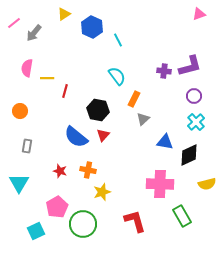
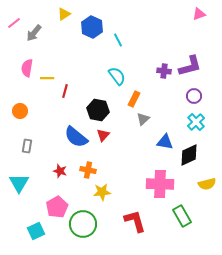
yellow star: rotated 12 degrees clockwise
